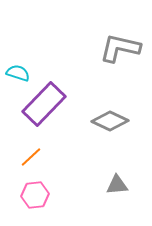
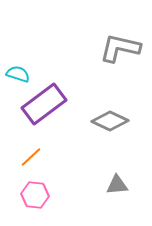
cyan semicircle: moved 1 px down
purple rectangle: rotated 9 degrees clockwise
pink hexagon: rotated 12 degrees clockwise
